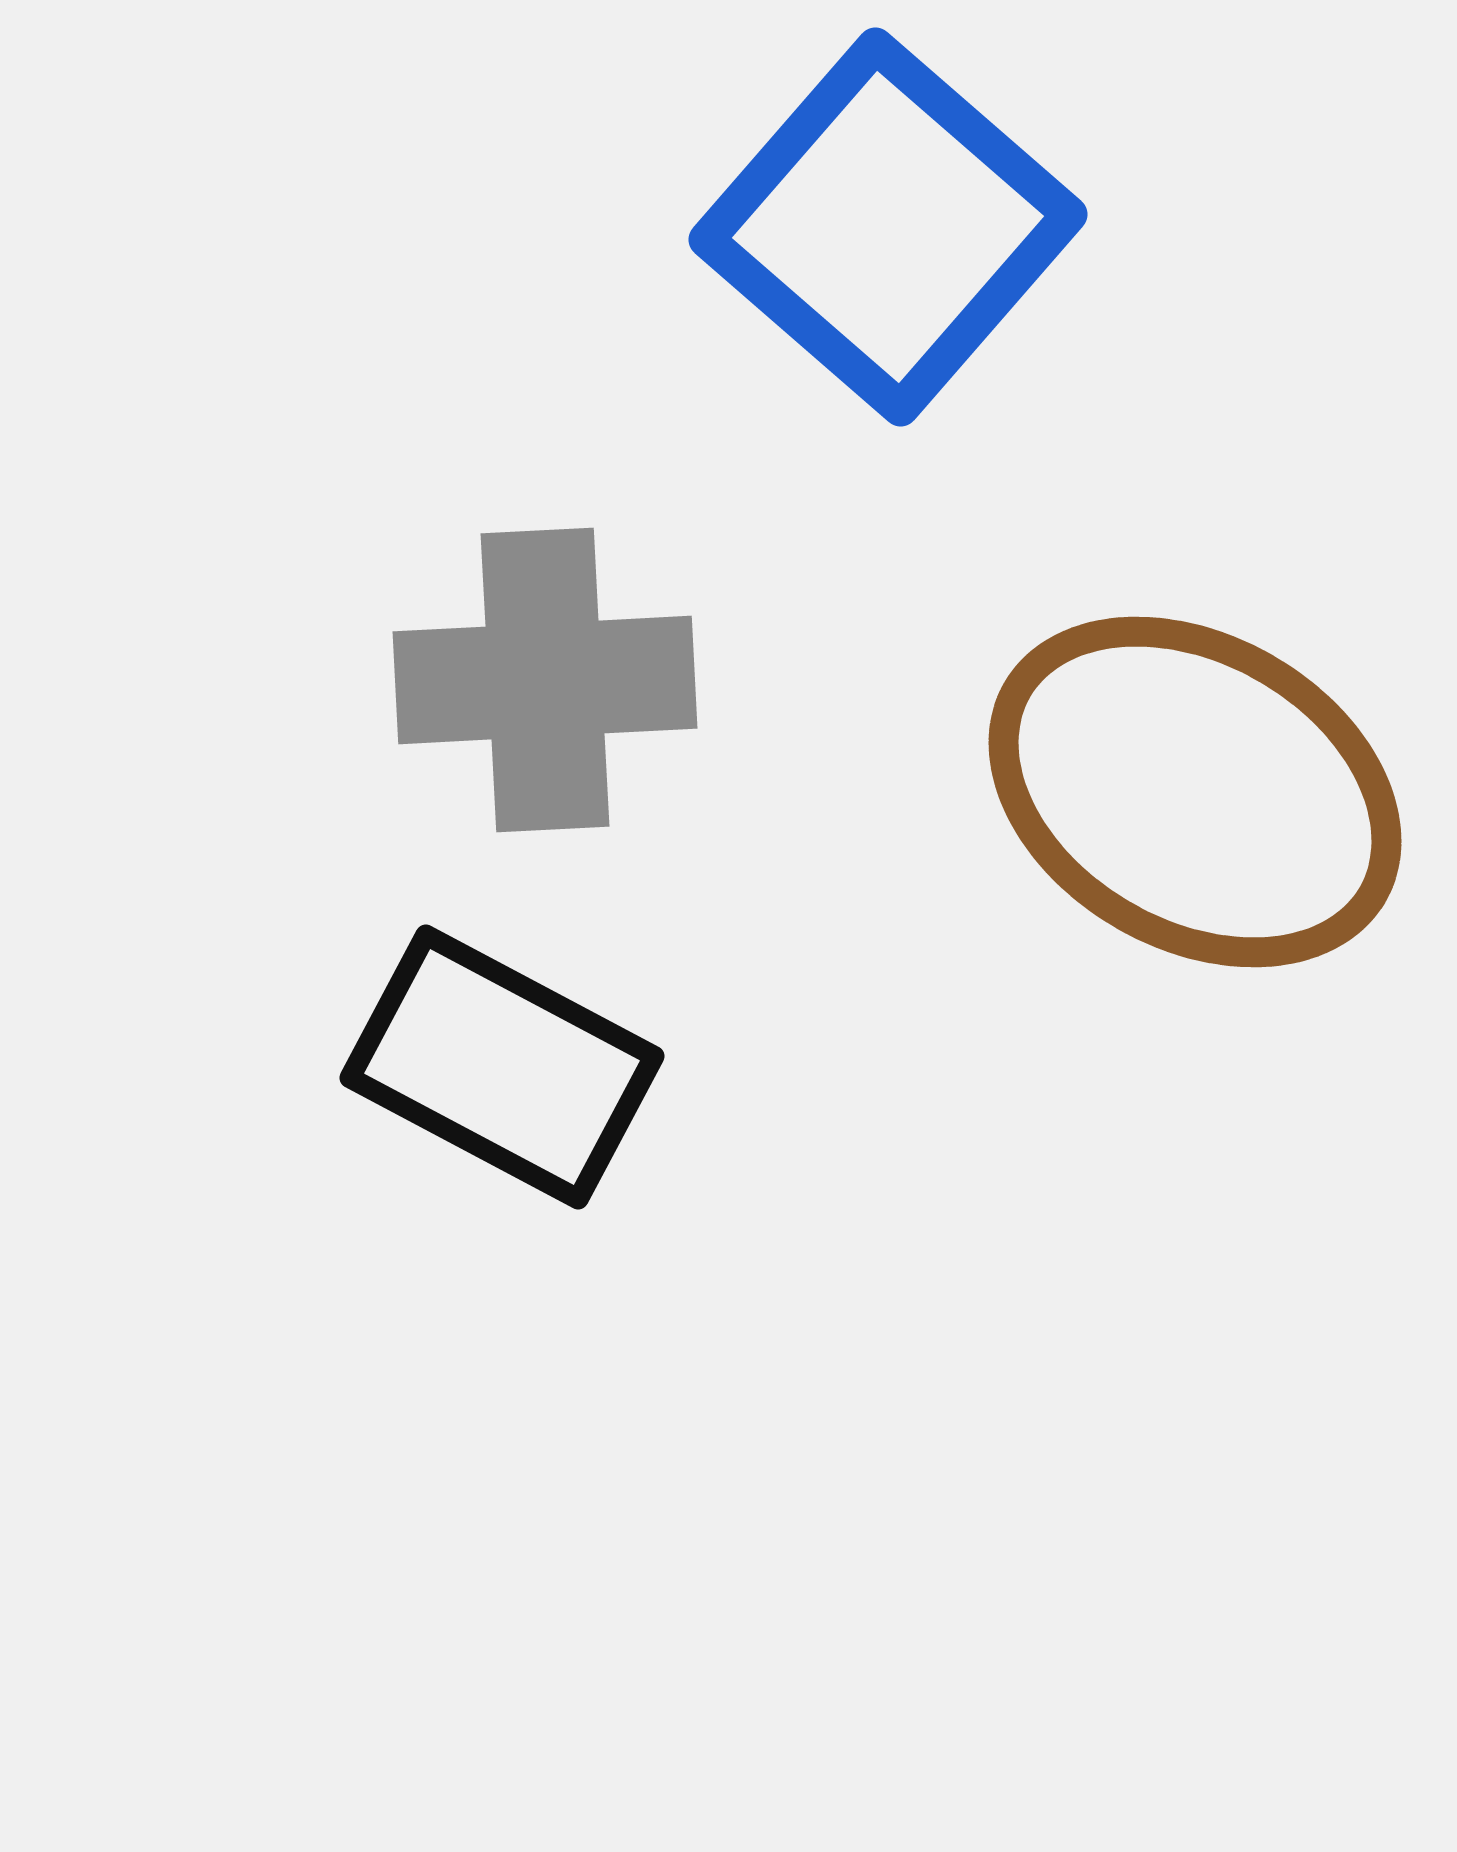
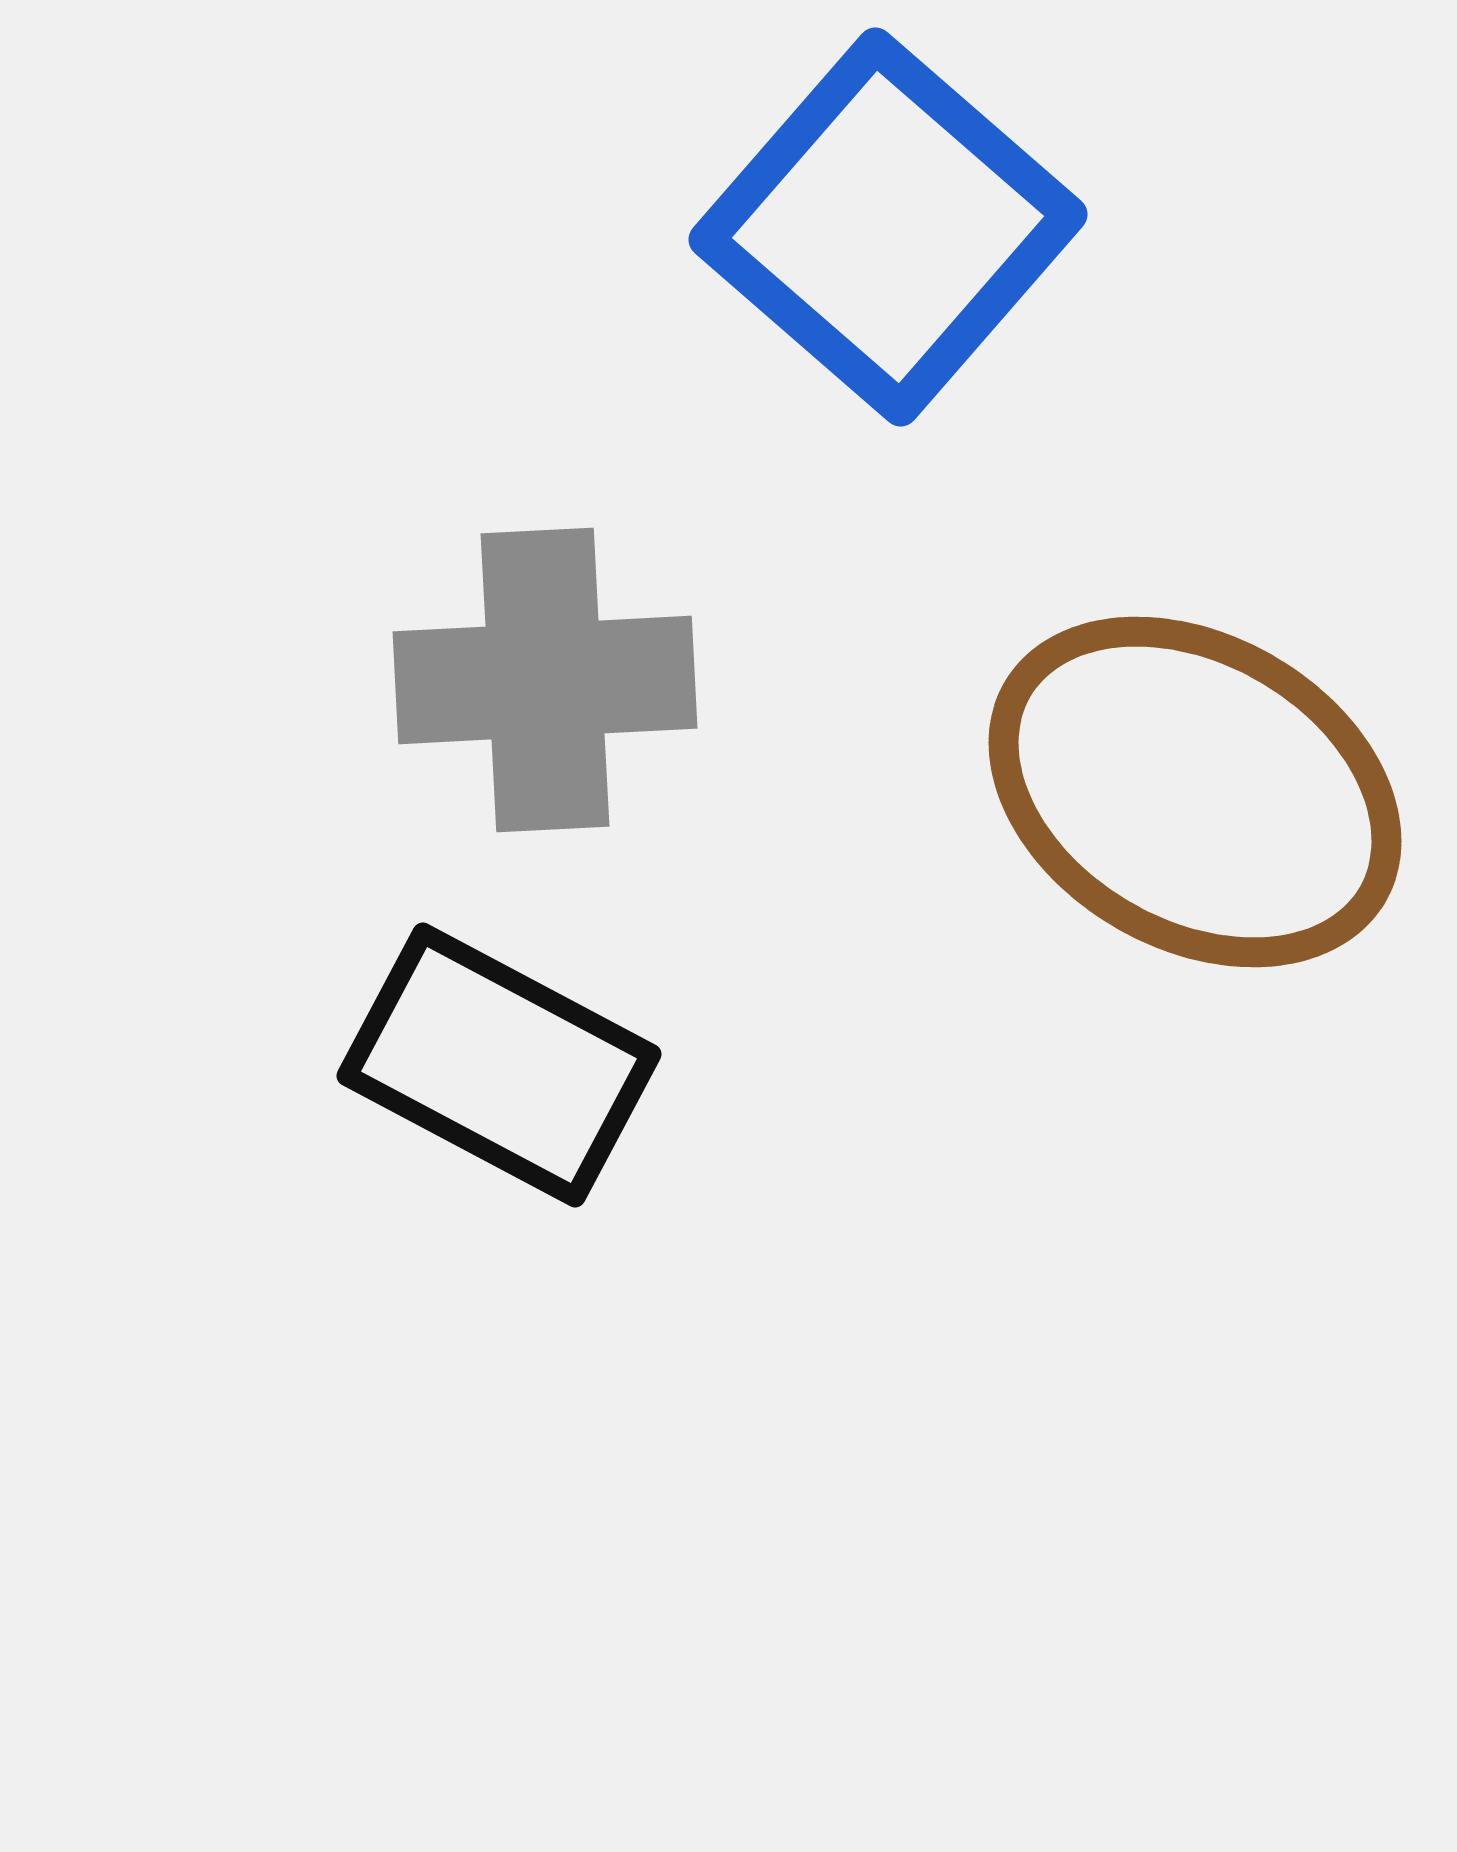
black rectangle: moved 3 px left, 2 px up
